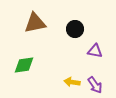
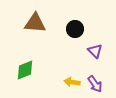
brown triangle: rotated 15 degrees clockwise
purple triangle: rotated 35 degrees clockwise
green diamond: moved 1 px right, 5 px down; rotated 15 degrees counterclockwise
purple arrow: moved 1 px up
